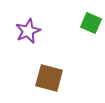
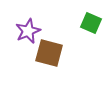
brown square: moved 25 px up
